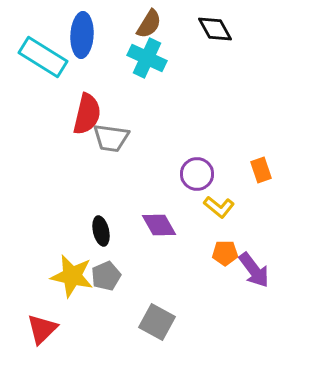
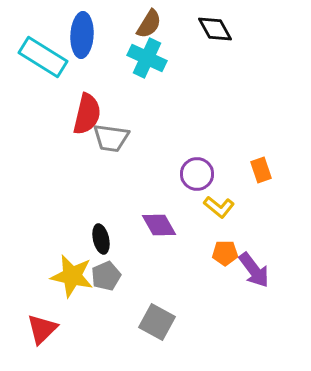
black ellipse: moved 8 px down
